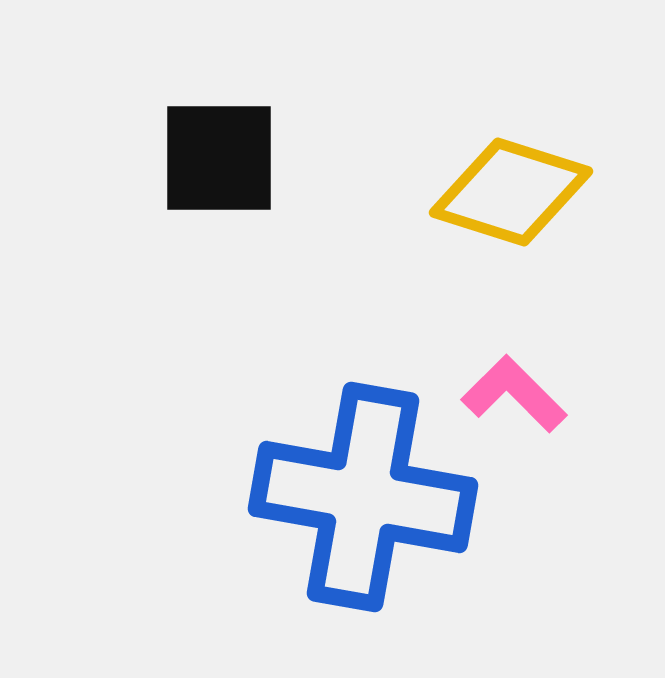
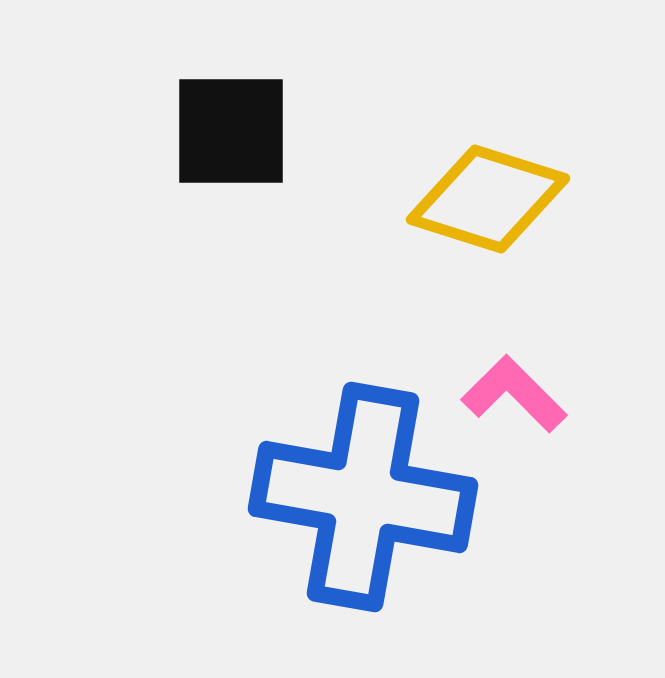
black square: moved 12 px right, 27 px up
yellow diamond: moved 23 px left, 7 px down
